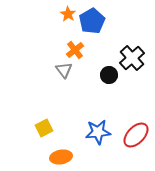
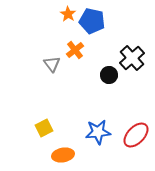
blue pentagon: rotated 30 degrees counterclockwise
gray triangle: moved 12 px left, 6 px up
orange ellipse: moved 2 px right, 2 px up
